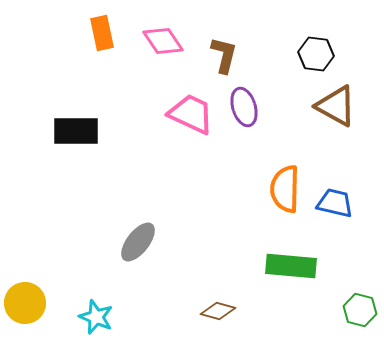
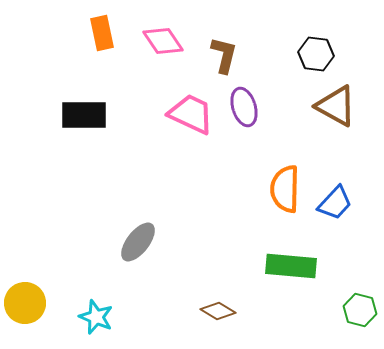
black rectangle: moved 8 px right, 16 px up
blue trapezoid: rotated 120 degrees clockwise
brown diamond: rotated 16 degrees clockwise
